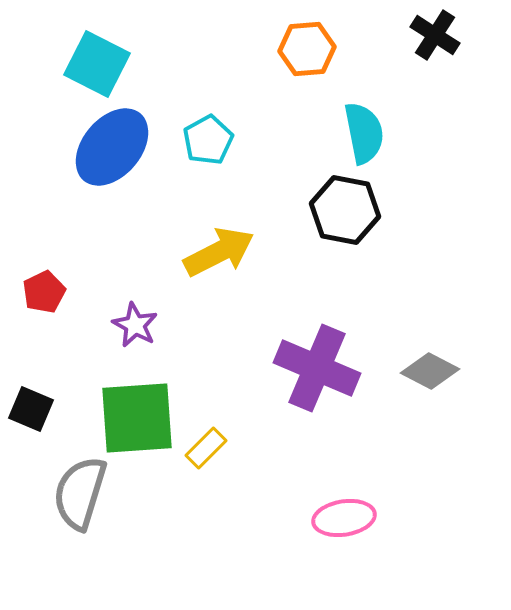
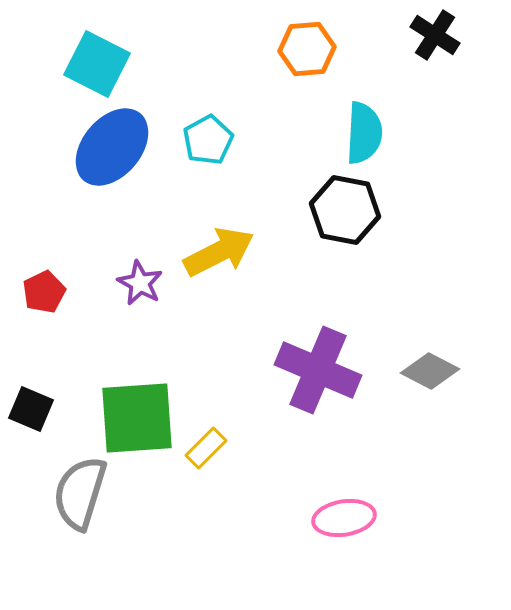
cyan semicircle: rotated 14 degrees clockwise
purple star: moved 5 px right, 42 px up
purple cross: moved 1 px right, 2 px down
